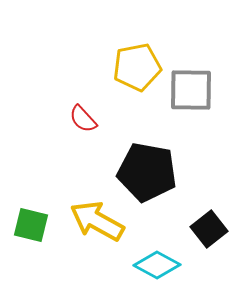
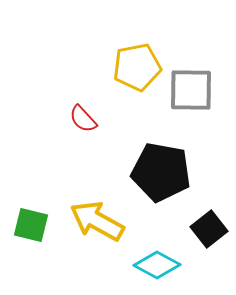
black pentagon: moved 14 px right
